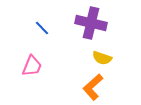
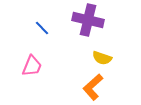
purple cross: moved 3 px left, 3 px up
